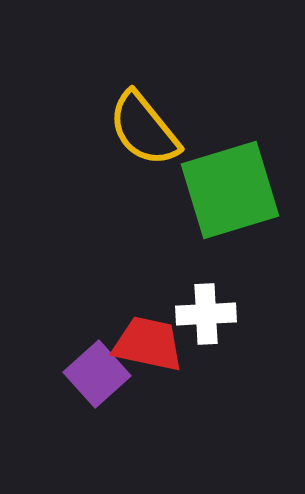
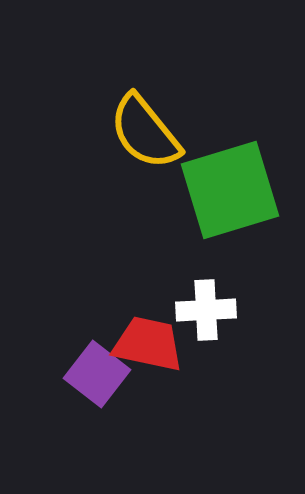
yellow semicircle: moved 1 px right, 3 px down
white cross: moved 4 px up
purple square: rotated 10 degrees counterclockwise
